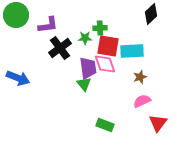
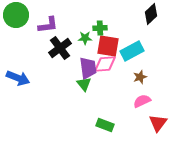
cyan rectangle: rotated 25 degrees counterclockwise
pink diamond: rotated 75 degrees counterclockwise
